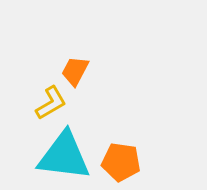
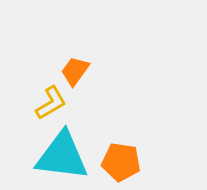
orange trapezoid: rotated 8 degrees clockwise
cyan triangle: moved 2 px left
